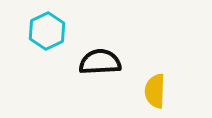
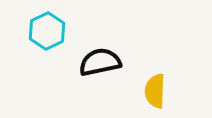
black semicircle: rotated 9 degrees counterclockwise
